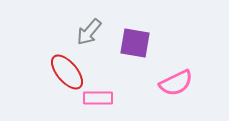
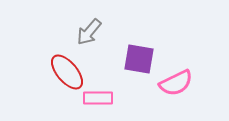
purple square: moved 4 px right, 16 px down
